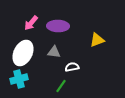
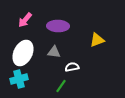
pink arrow: moved 6 px left, 3 px up
